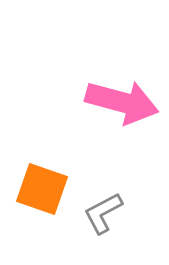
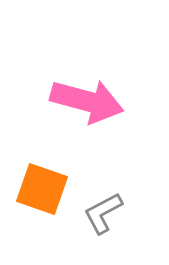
pink arrow: moved 35 px left, 1 px up
